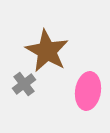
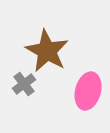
pink ellipse: rotated 6 degrees clockwise
